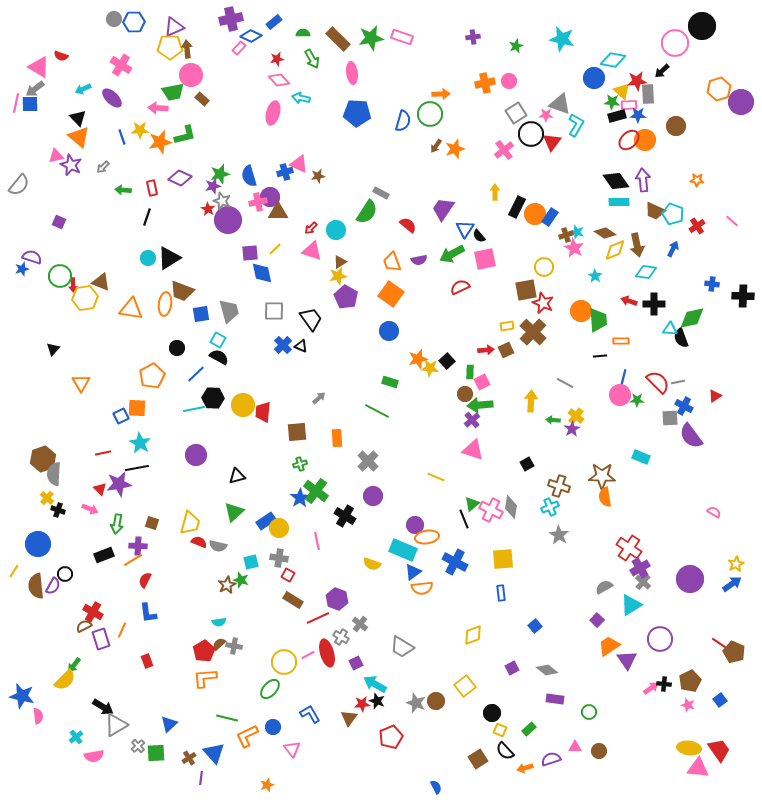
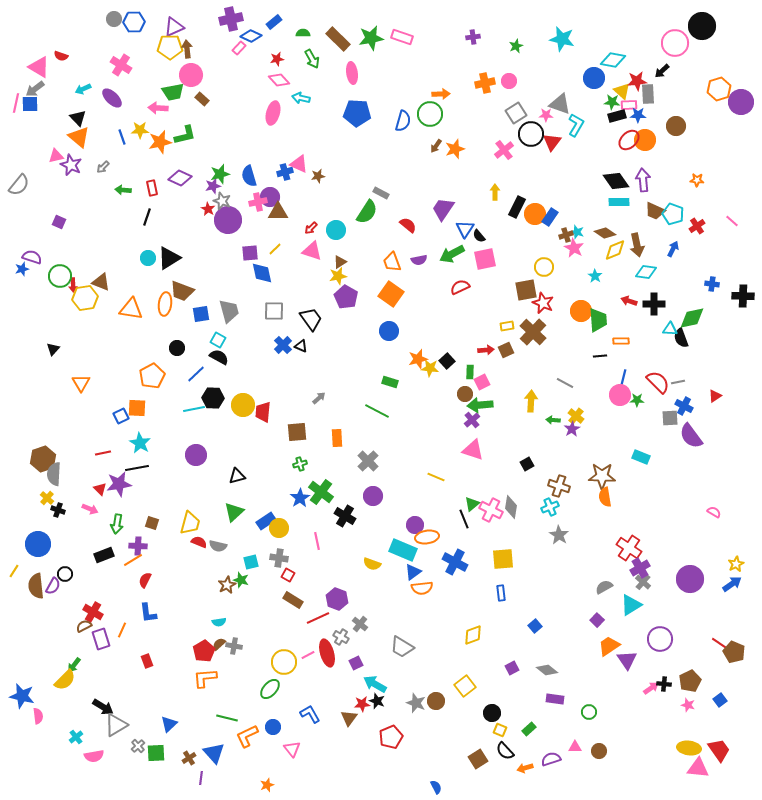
green cross at (316, 491): moved 5 px right, 1 px down
